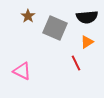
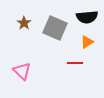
brown star: moved 4 px left, 7 px down
red line: moved 1 px left; rotated 63 degrees counterclockwise
pink triangle: rotated 18 degrees clockwise
